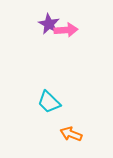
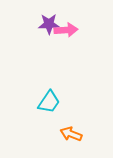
purple star: rotated 30 degrees counterclockwise
cyan trapezoid: rotated 100 degrees counterclockwise
